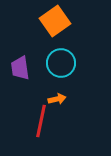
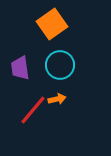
orange square: moved 3 px left, 3 px down
cyan circle: moved 1 px left, 2 px down
red line: moved 8 px left, 11 px up; rotated 28 degrees clockwise
